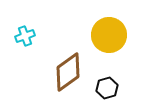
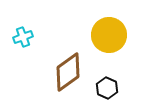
cyan cross: moved 2 px left, 1 px down
black hexagon: rotated 20 degrees counterclockwise
